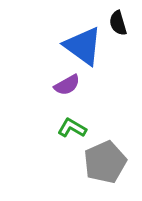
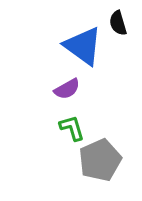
purple semicircle: moved 4 px down
green L-shape: rotated 44 degrees clockwise
gray pentagon: moved 5 px left, 2 px up
